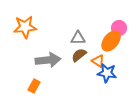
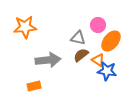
pink circle: moved 21 px left, 3 px up
gray triangle: rotated 14 degrees clockwise
brown semicircle: moved 2 px right
orange triangle: moved 1 px up
blue star: moved 2 px up
orange rectangle: rotated 48 degrees clockwise
